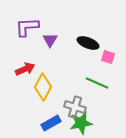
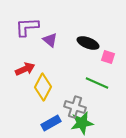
purple triangle: rotated 21 degrees counterclockwise
green star: moved 1 px right
